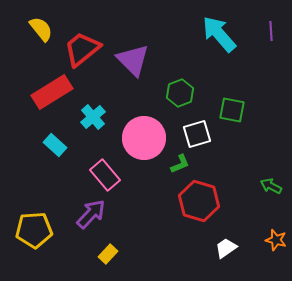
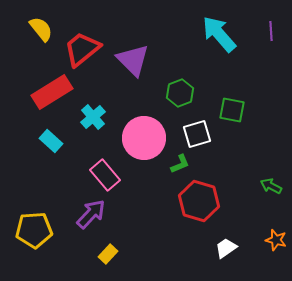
cyan rectangle: moved 4 px left, 4 px up
